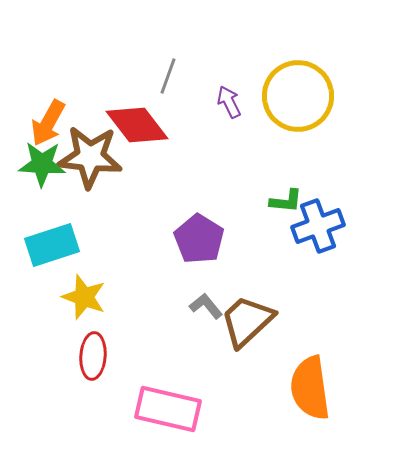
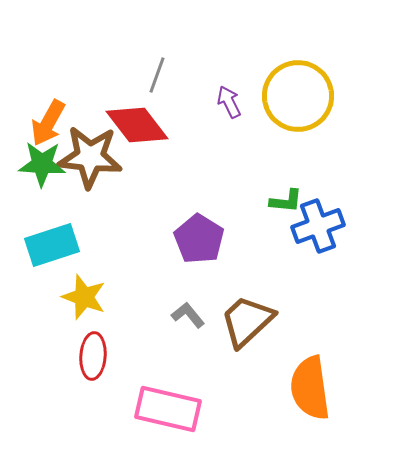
gray line: moved 11 px left, 1 px up
gray L-shape: moved 18 px left, 9 px down
